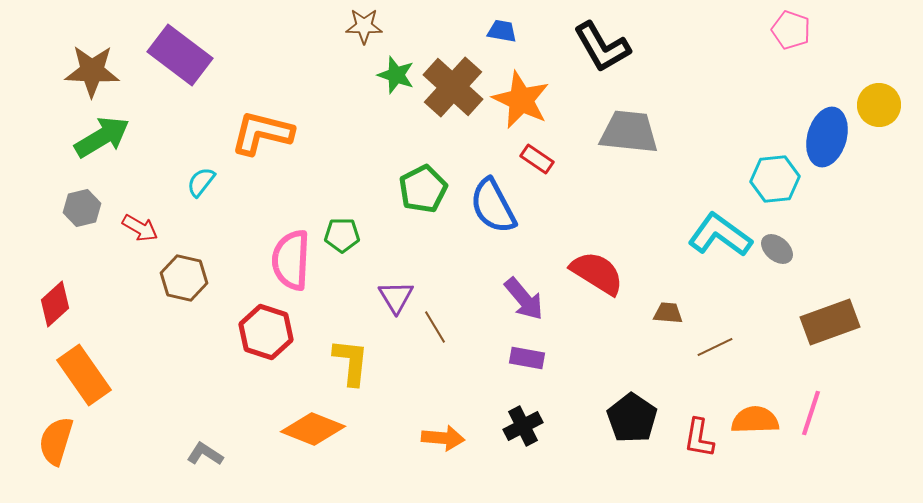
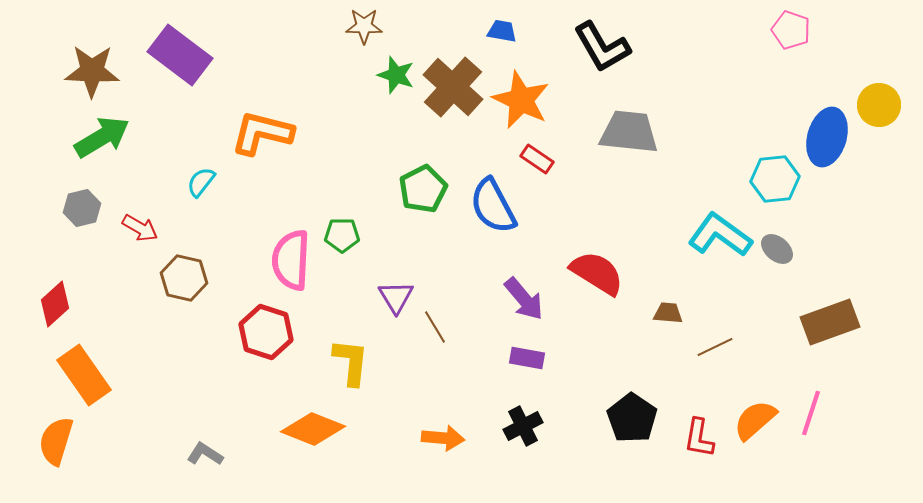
orange semicircle at (755, 420): rotated 39 degrees counterclockwise
